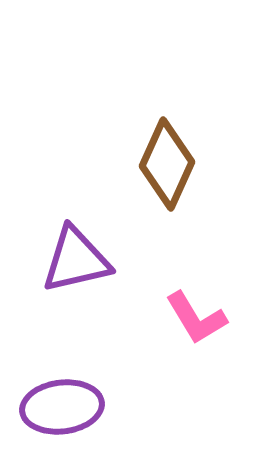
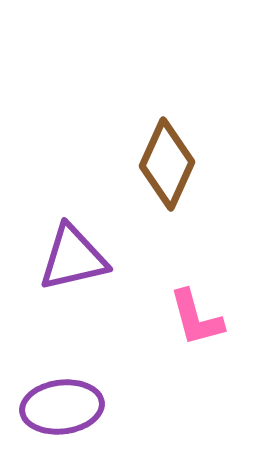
purple triangle: moved 3 px left, 2 px up
pink L-shape: rotated 16 degrees clockwise
